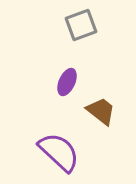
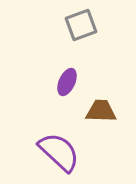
brown trapezoid: rotated 36 degrees counterclockwise
